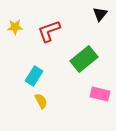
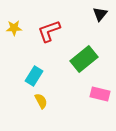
yellow star: moved 1 px left, 1 px down
